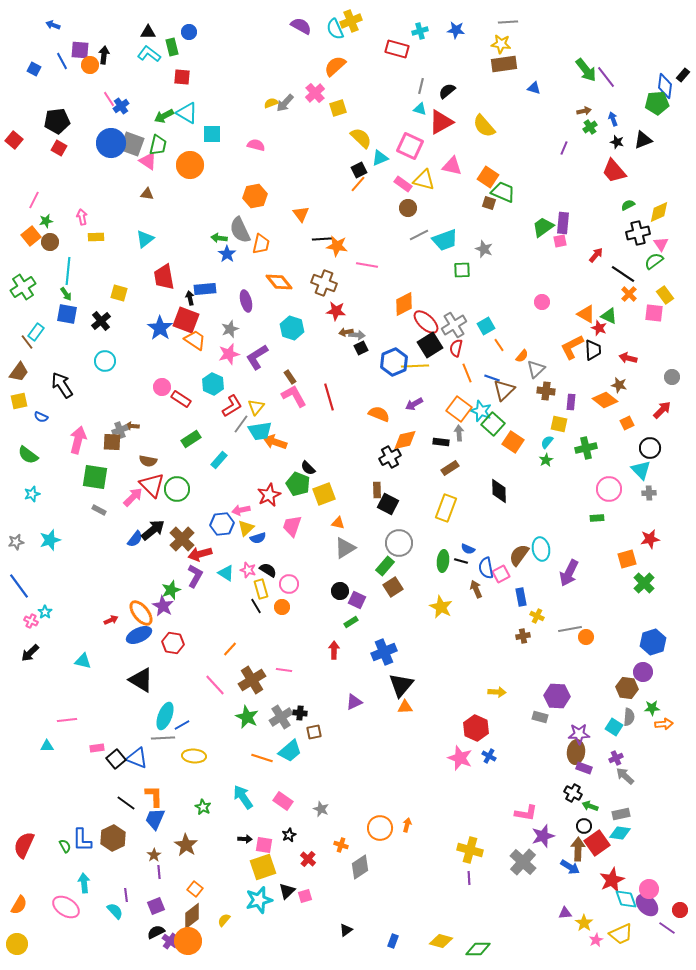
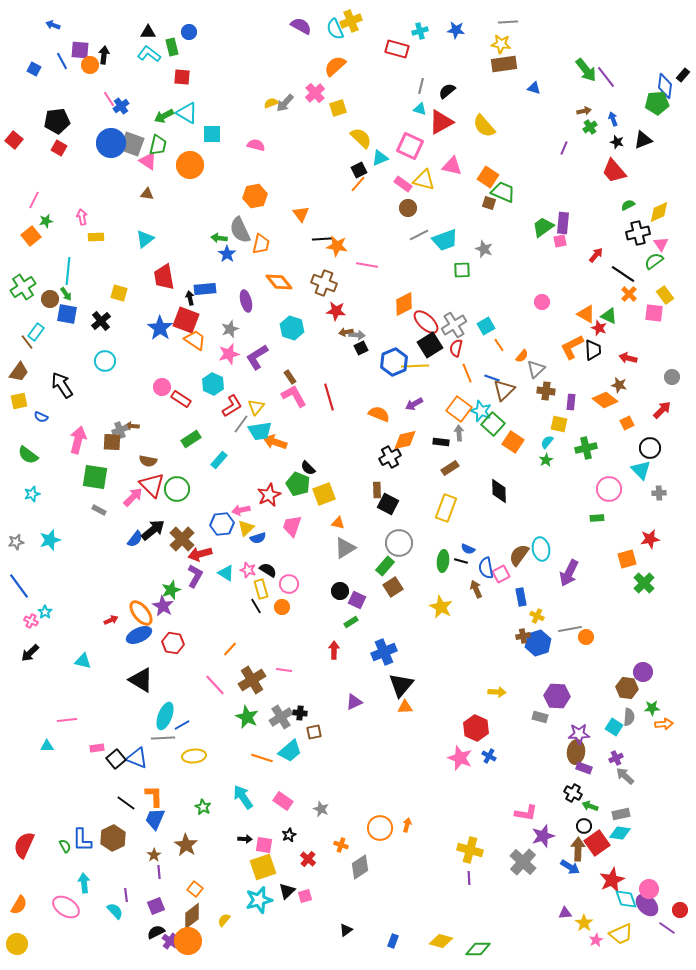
brown circle at (50, 242): moved 57 px down
gray cross at (649, 493): moved 10 px right
blue hexagon at (653, 642): moved 115 px left, 1 px down
yellow ellipse at (194, 756): rotated 10 degrees counterclockwise
